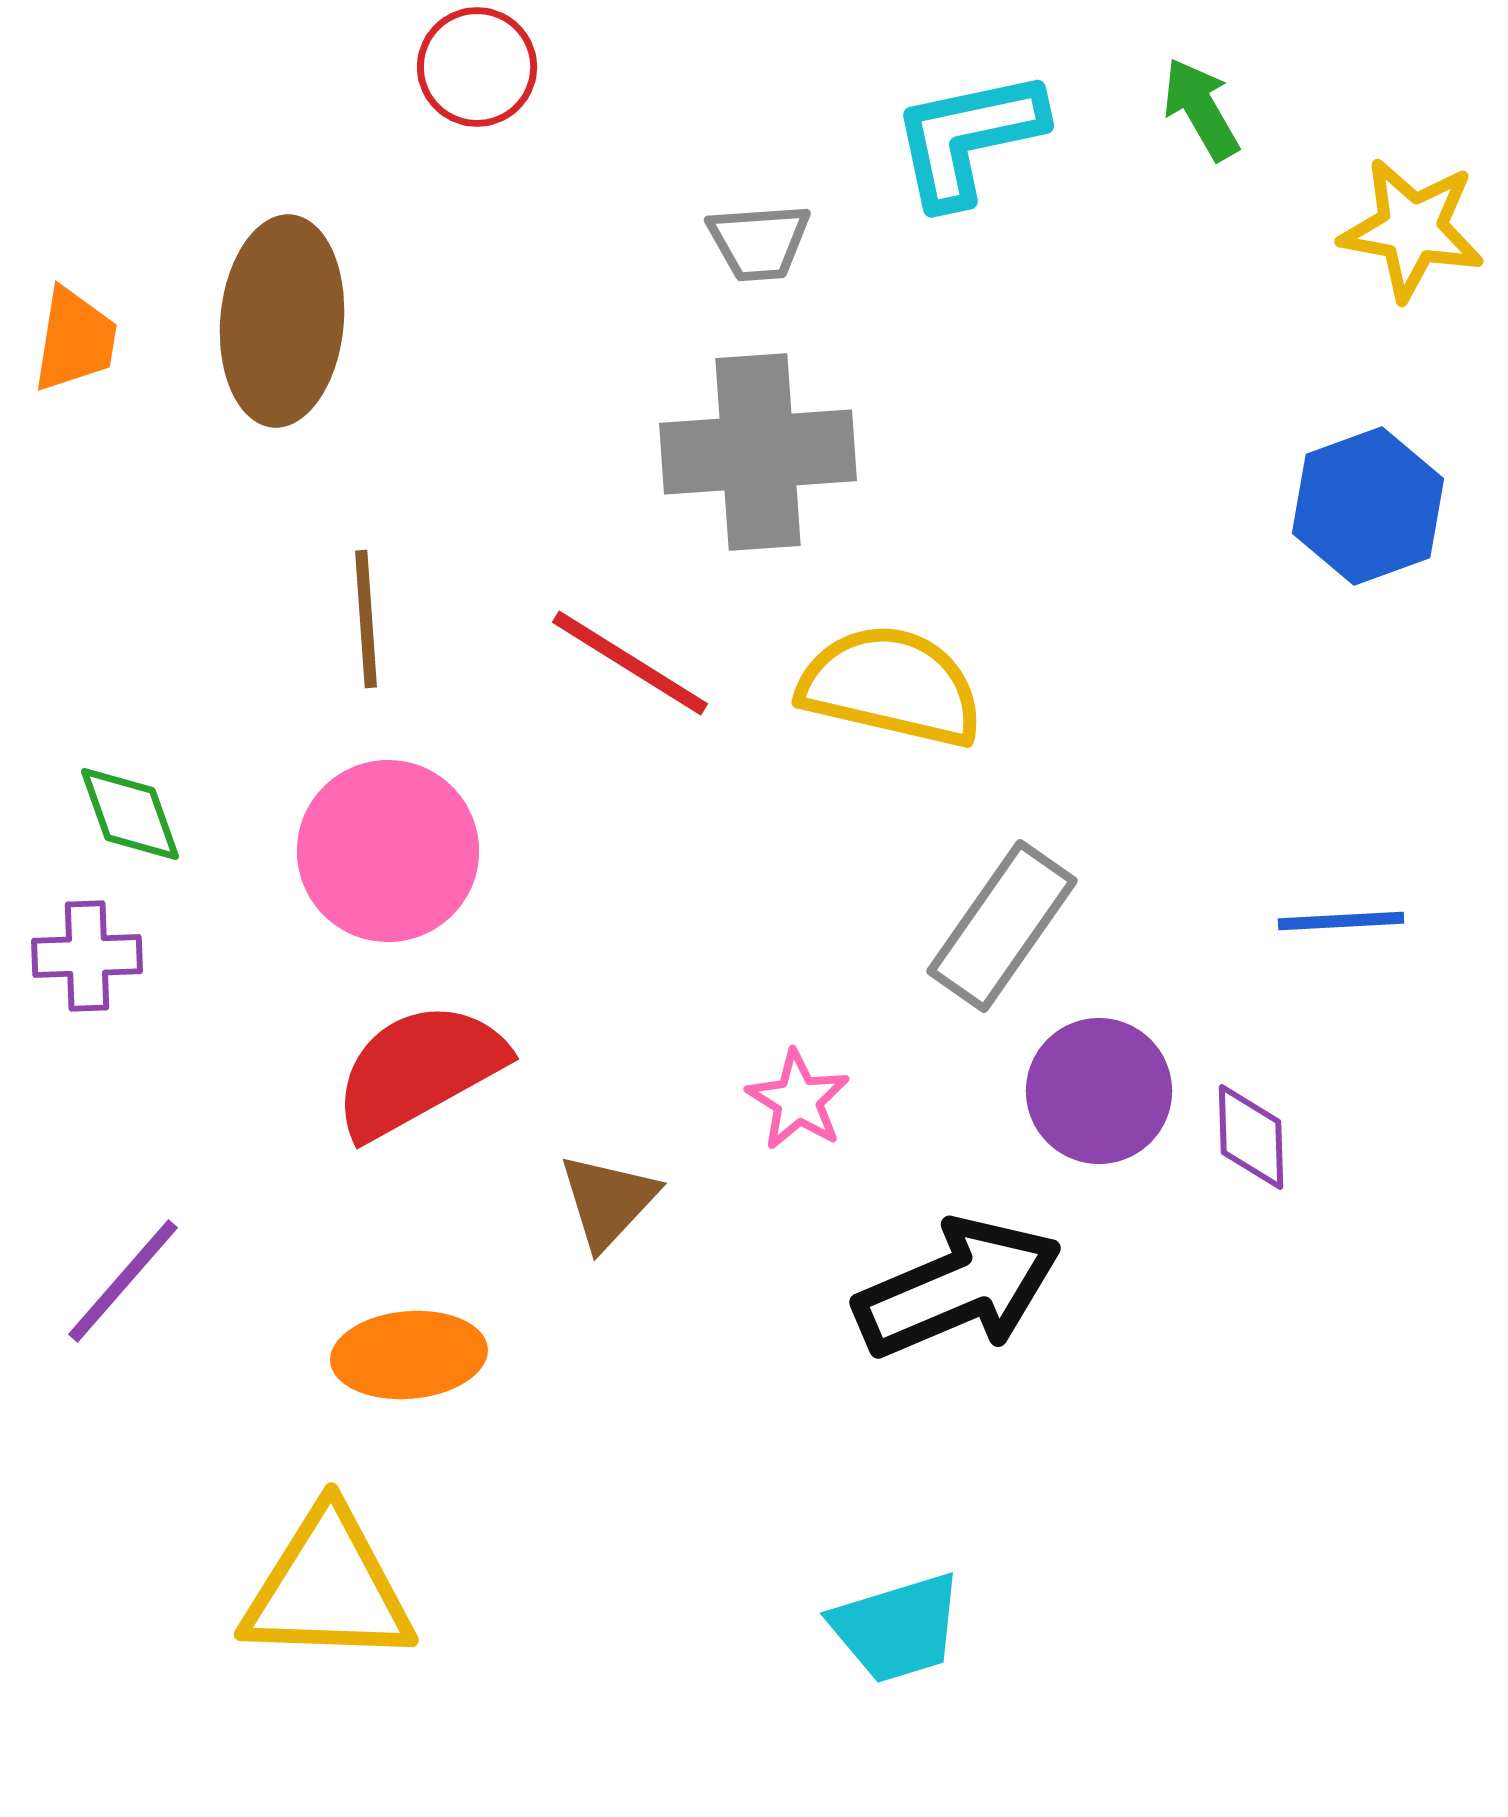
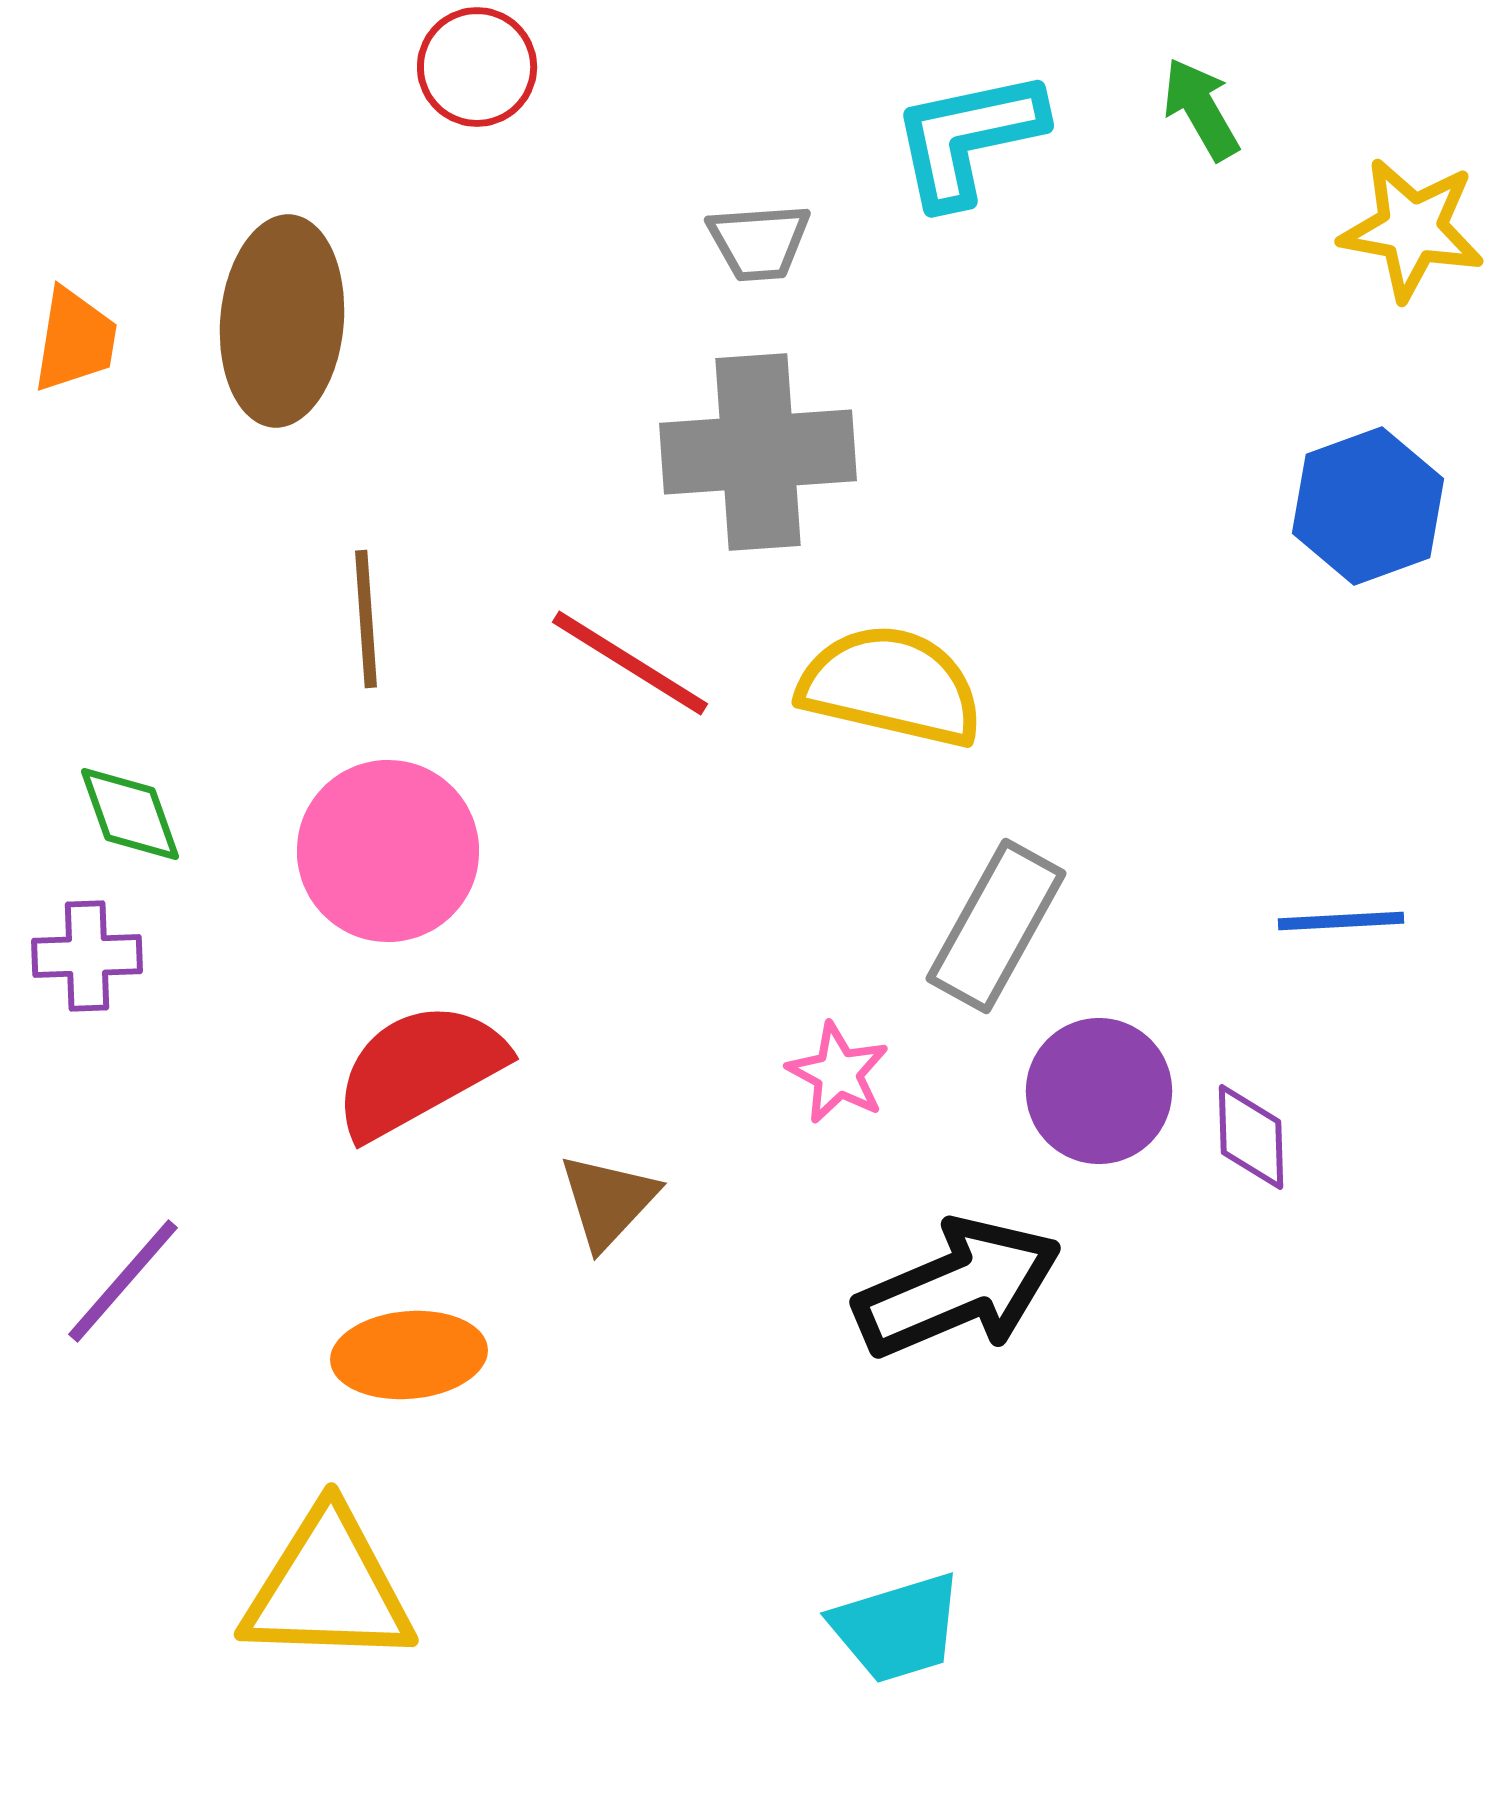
gray rectangle: moved 6 px left; rotated 6 degrees counterclockwise
pink star: moved 40 px right, 27 px up; rotated 4 degrees counterclockwise
